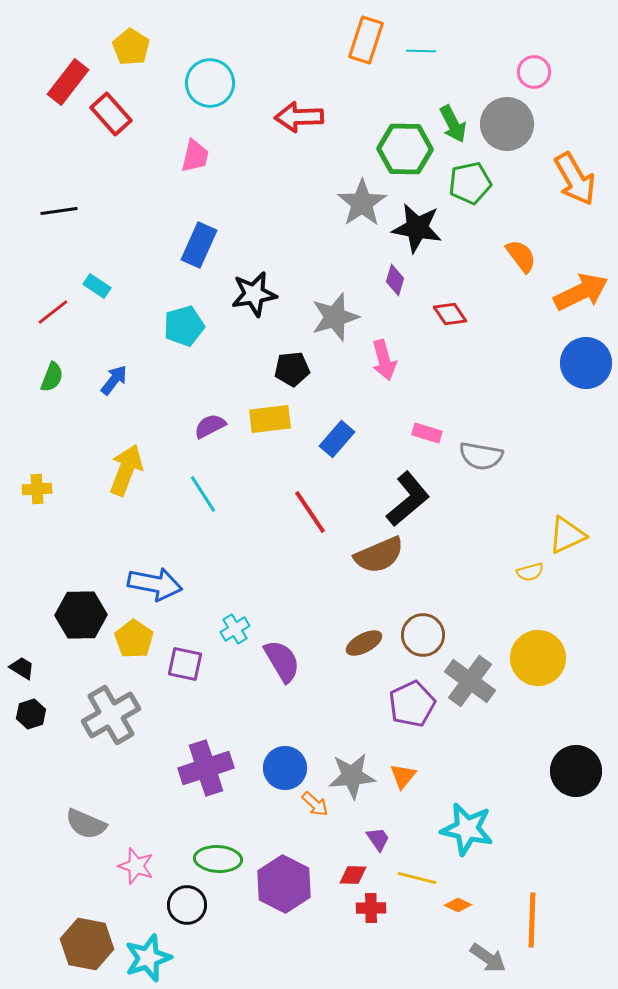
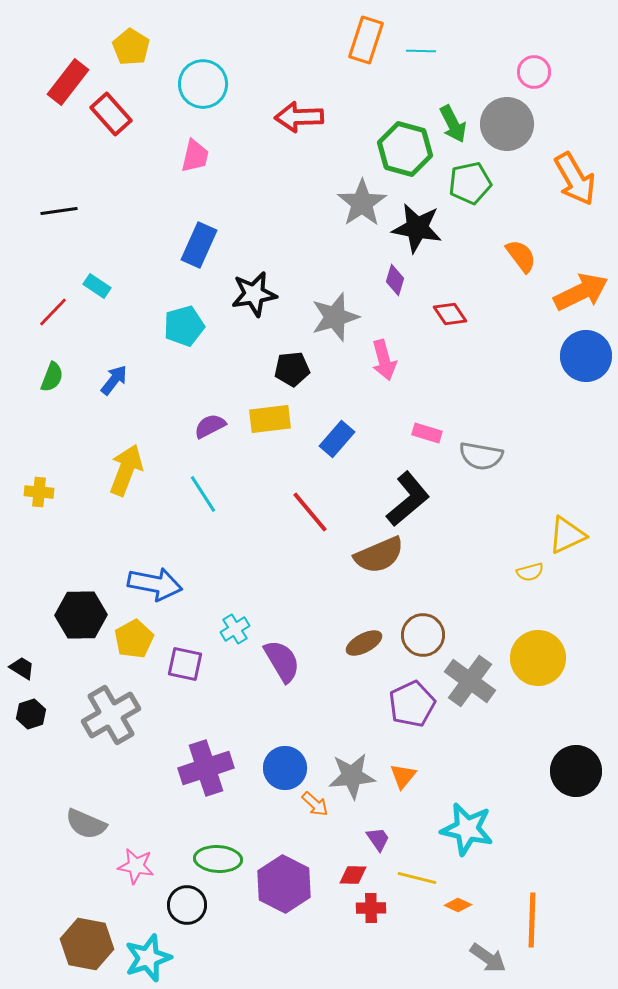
cyan circle at (210, 83): moved 7 px left, 1 px down
green hexagon at (405, 149): rotated 14 degrees clockwise
red line at (53, 312): rotated 8 degrees counterclockwise
blue circle at (586, 363): moved 7 px up
yellow cross at (37, 489): moved 2 px right, 3 px down; rotated 8 degrees clockwise
red line at (310, 512): rotated 6 degrees counterclockwise
yellow pentagon at (134, 639): rotated 9 degrees clockwise
pink star at (136, 866): rotated 9 degrees counterclockwise
